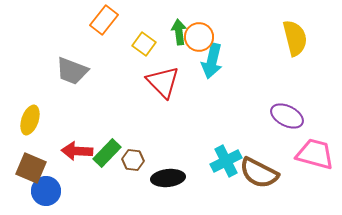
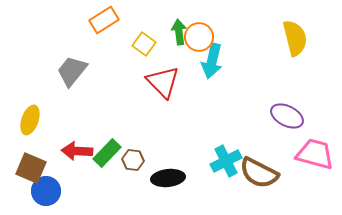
orange rectangle: rotated 20 degrees clockwise
gray trapezoid: rotated 108 degrees clockwise
